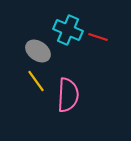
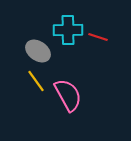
cyan cross: rotated 24 degrees counterclockwise
pink semicircle: rotated 32 degrees counterclockwise
